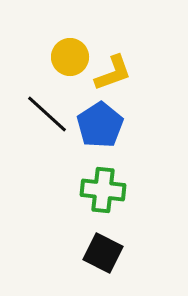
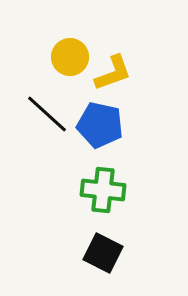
blue pentagon: rotated 27 degrees counterclockwise
